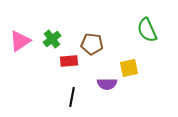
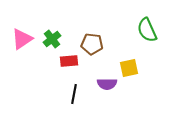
pink triangle: moved 2 px right, 2 px up
black line: moved 2 px right, 3 px up
